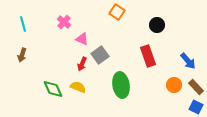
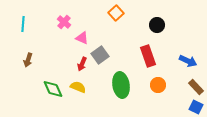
orange square: moved 1 px left, 1 px down; rotated 14 degrees clockwise
cyan line: rotated 21 degrees clockwise
pink triangle: moved 1 px up
brown arrow: moved 6 px right, 5 px down
blue arrow: rotated 24 degrees counterclockwise
orange circle: moved 16 px left
